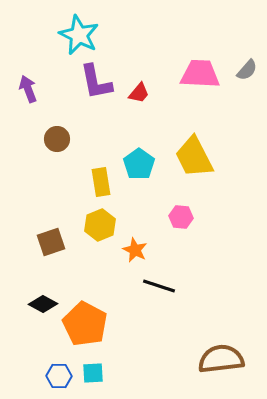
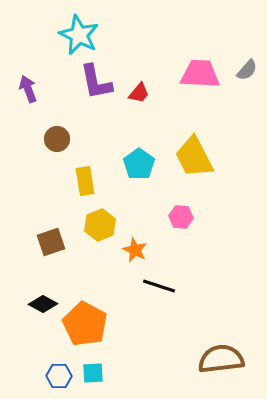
yellow rectangle: moved 16 px left, 1 px up
